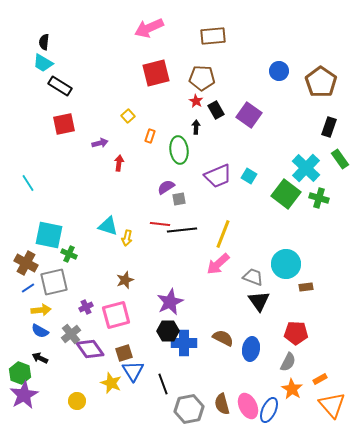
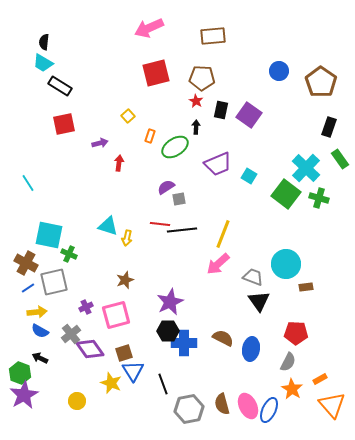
black rectangle at (216, 110): moved 5 px right; rotated 42 degrees clockwise
green ellipse at (179, 150): moved 4 px left, 3 px up; rotated 64 degrees clockwise
purple trapezoid at (218, 176): moved 12 px up
yellow arrow at (41, 310): moved 4 px left, 2 px down
